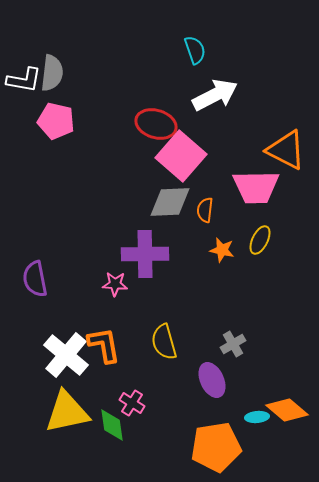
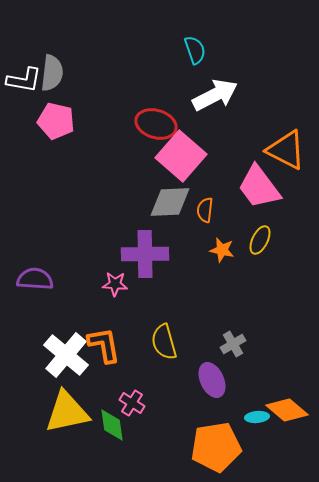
pink trapezoid: moved 3 px right; rotated 54 degrees clockwise
purple semicircle: rotated 105 degrees clockwise
